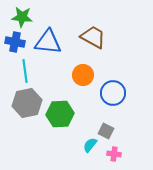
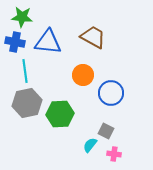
blue circle: moved 2 px left
